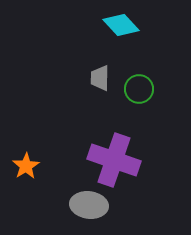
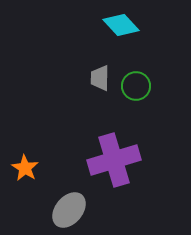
green circle: moved 3 px left, 3 px up
purple cross: rotated 36 degrees counterclockwise
orange star: moved 1 px left, 2 px down; rotated 8 degrees counterclockwise
gray ellipse: moved 20 px left, 5 px down; rotated 57 degrees counterclockwise
